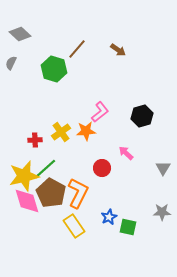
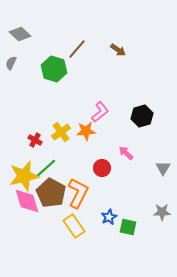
red cross: rotated 32 degrees clockwise
